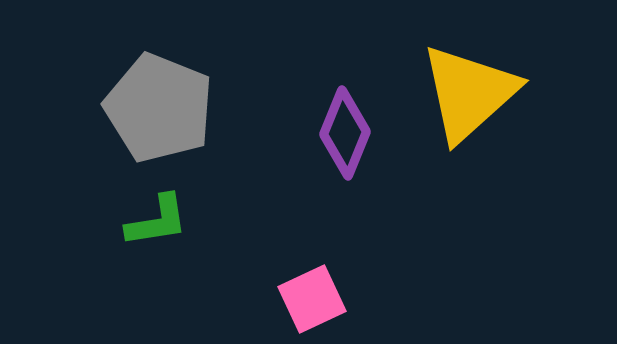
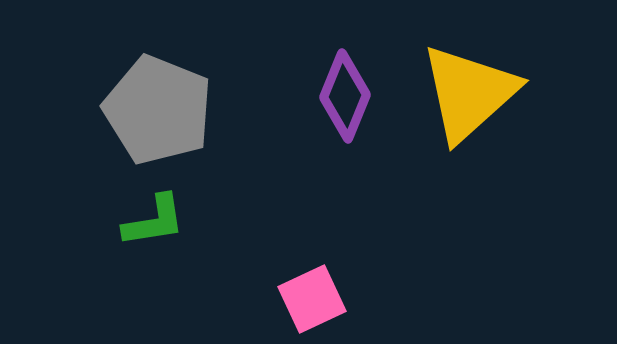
gray pentagon: moved 1 px left, 2 px down
purple diamond: moved 37 px up
green L-shape: moved 3 px left
